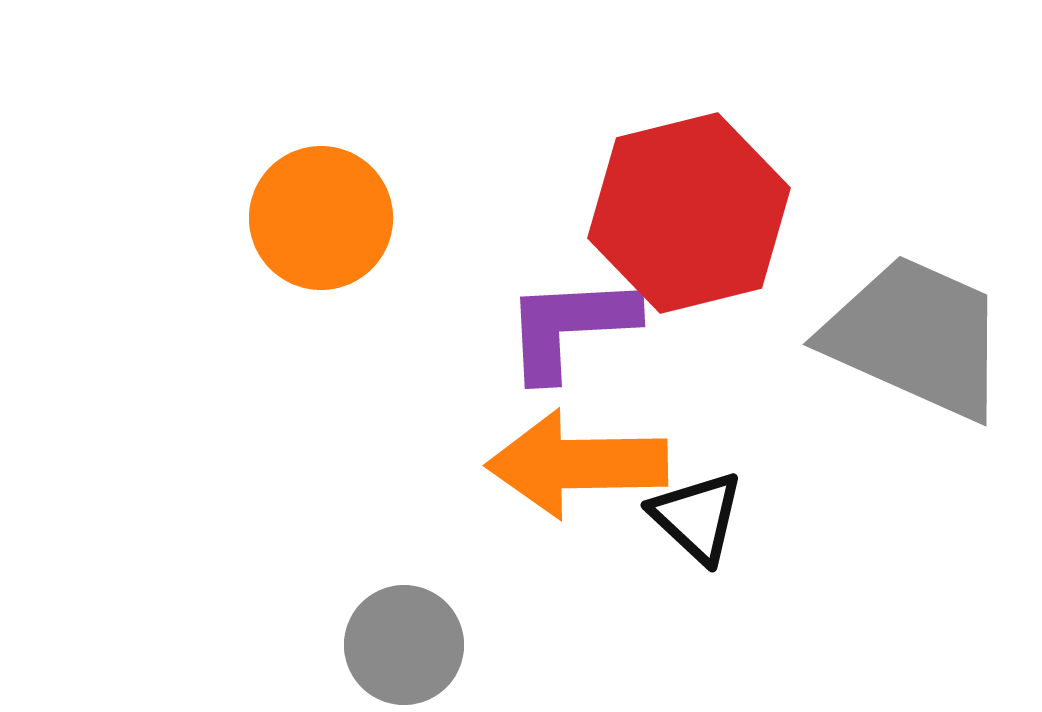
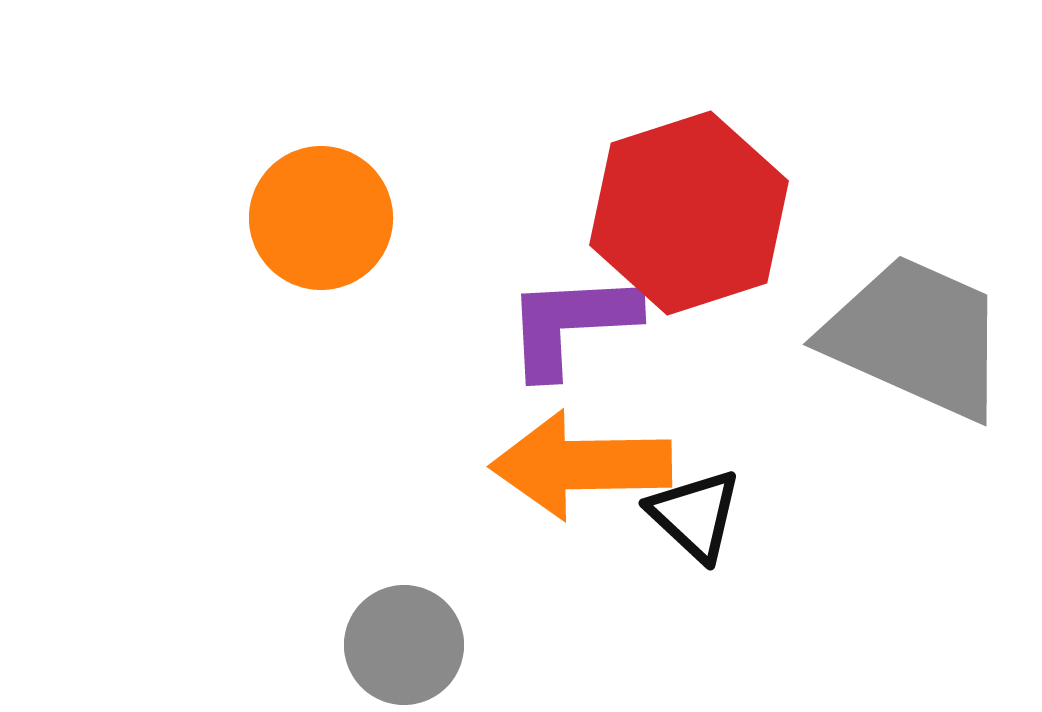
red hexagon: rotated 4 degrees counterclockwise
purple L-shape: moved 1 px right, 3 px up
orange arrow: moved 4 px right, 1 px down
black triangle: moved 2 px left, 2 px up
